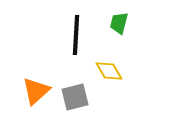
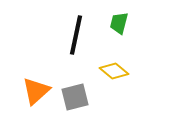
black line: rotated 9 degrees clockwise
yellow diamond: moved 5 px right; rotated 20 degrees counterclockwise
